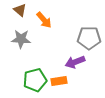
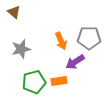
brown triangle: moved 6 px left, 2 px down
orange arrow: moved 17 px right, 21 px down; rotated 18 degrees clockwise
gray star: moved 10 px down; rotated 18 degrees counterclockwise
purple arrow: rotated 12 degrees counterclockwise
green pentagon: moved 1 px left, 2 px down
